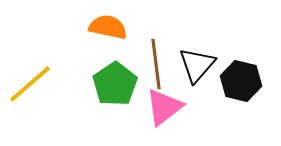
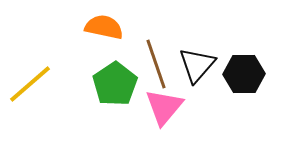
orange semicircle: moved 4 px left
brown line: rotated 12 degrees counterclockwise
black hexagon: moved 3 px right, 7 px up; rotated 15 degrees counterclockwise
pink triangle: rotated 12 degrees counterclockwise
